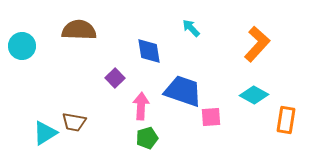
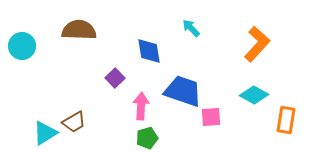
brown trapezoid: rotated 40 degrees counterclockwise
